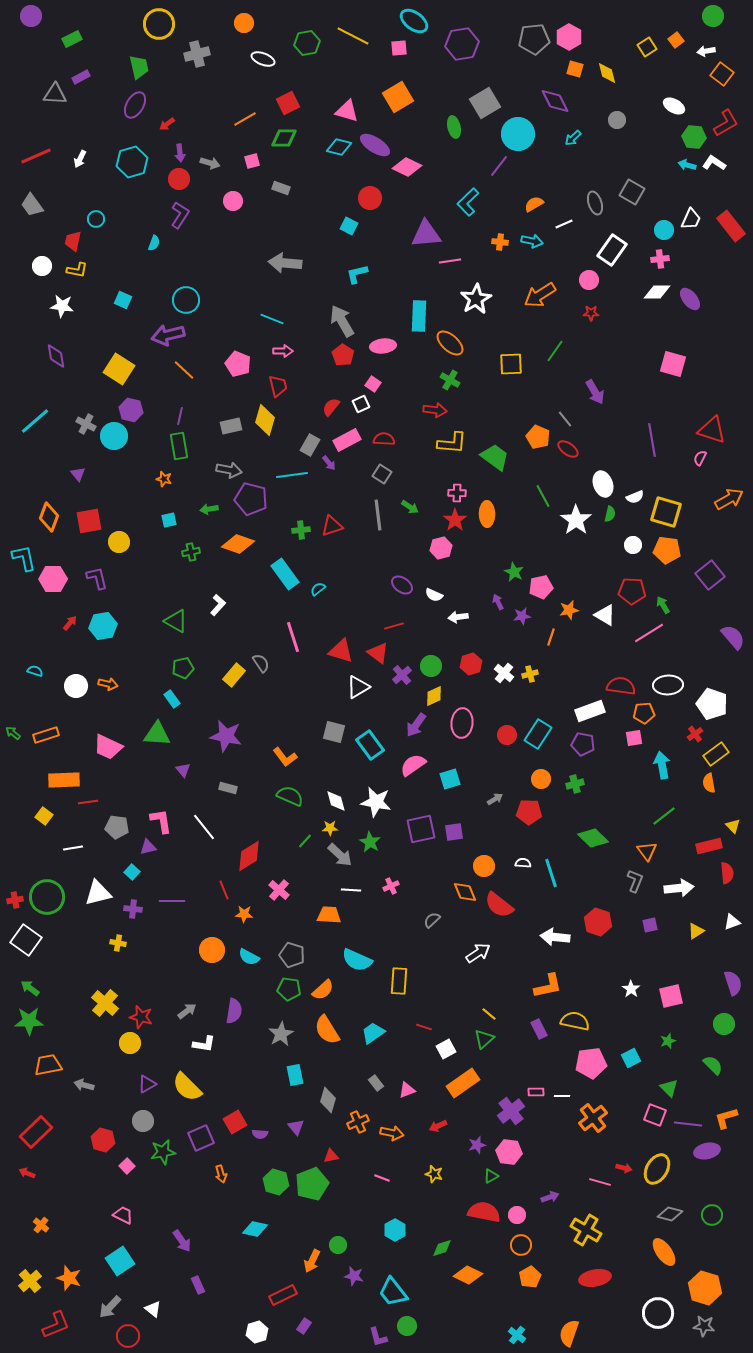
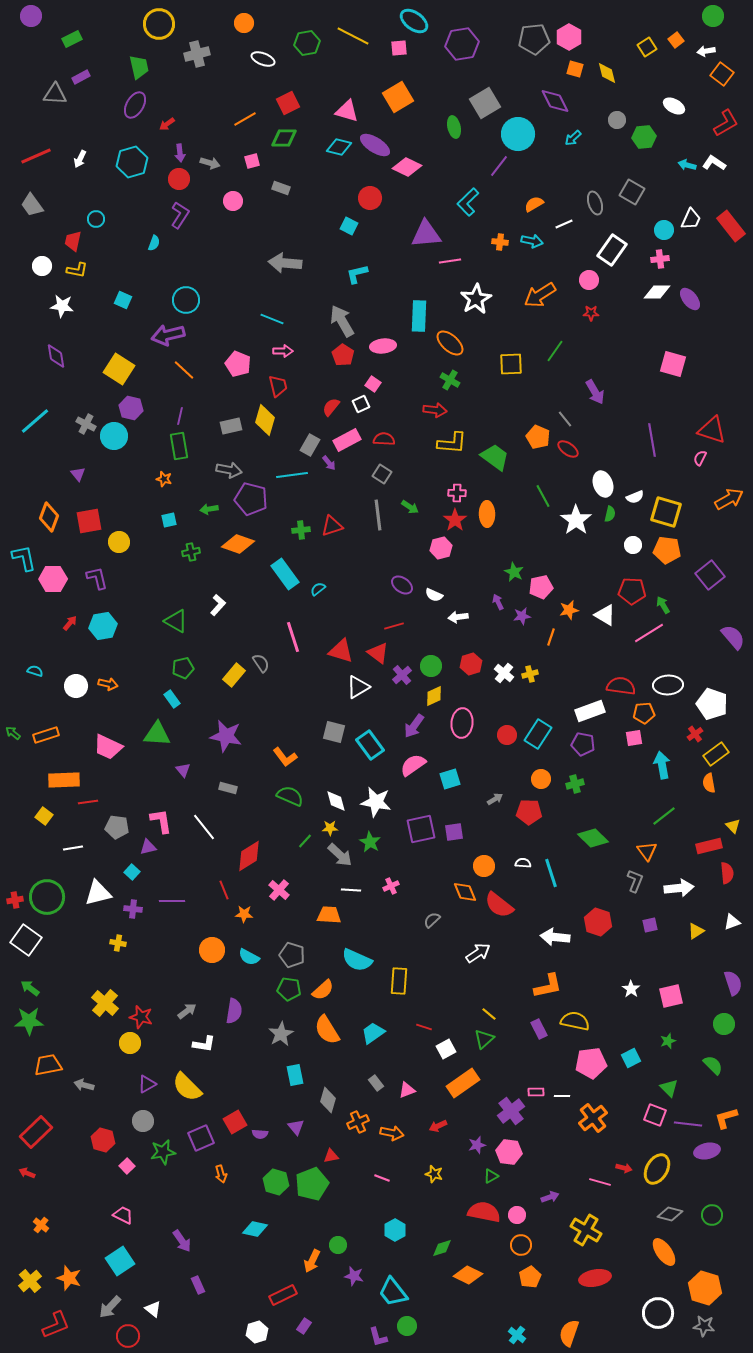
green hexagon at (694, 137): moved 50 px left; rotated 10 degrees counterclockwise
purple hexagon at (131, 410): moved 2 px up
purple arrow at (416, 725): moved 2 px left, 1 px down
